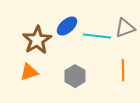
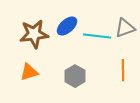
brown star: moved 3 px left, 6 px up; rotated 24 degrees clockwise
